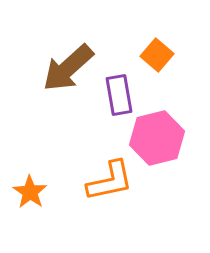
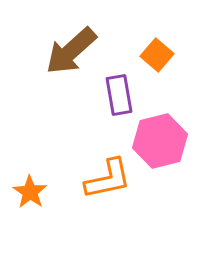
brown arrow: moved 3 px right, 17 px up
pink hexagon: moved 3 px right, 3 px down
orange L-shape: moved 2 px left, 2 px up
